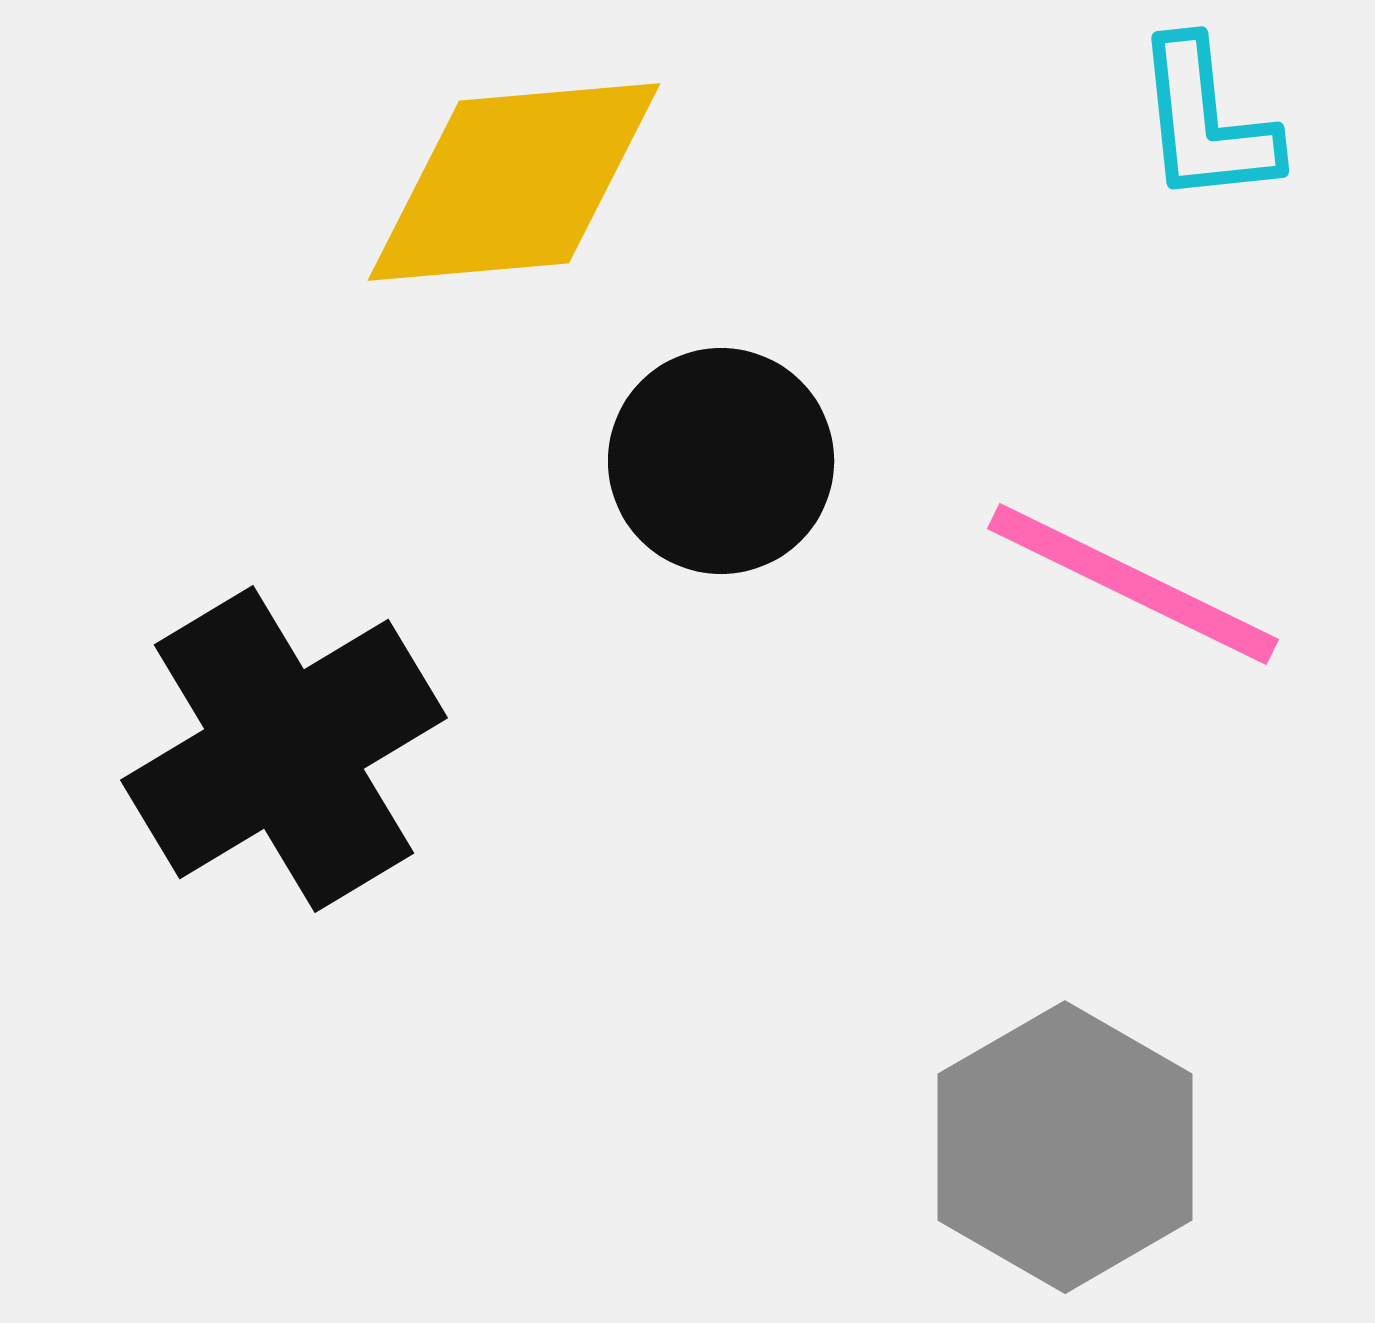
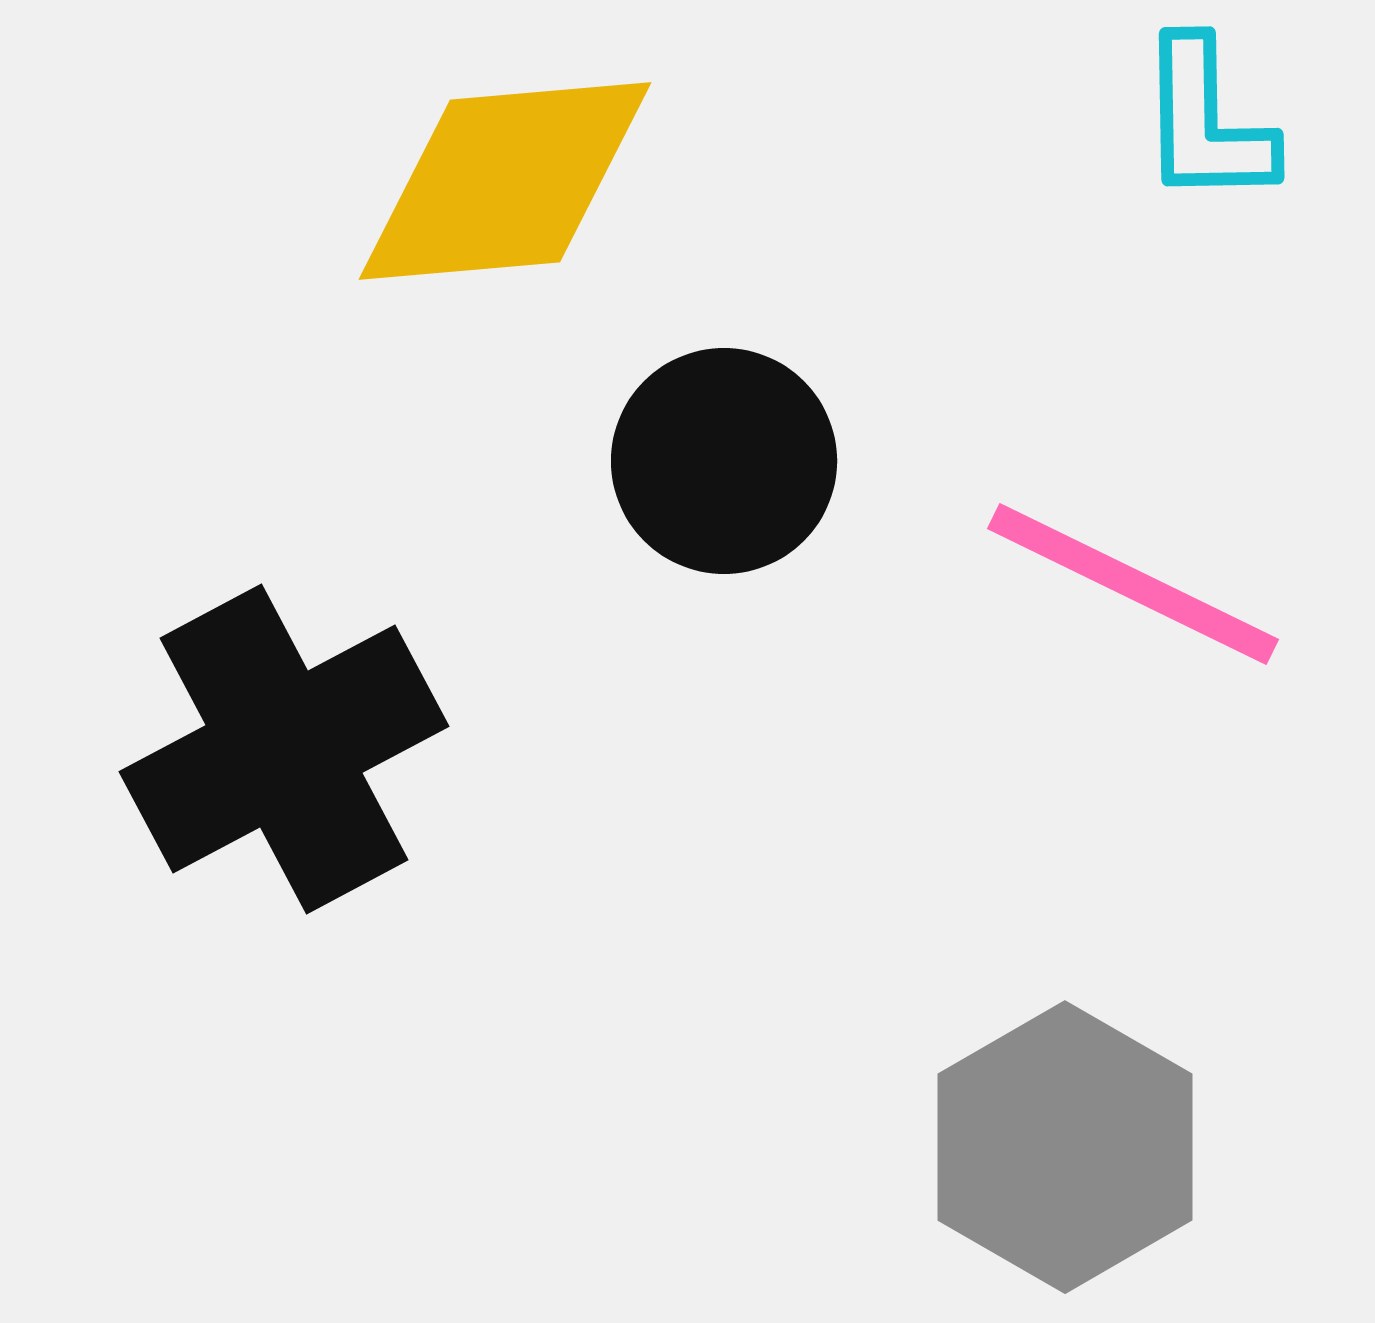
cyan L-shape: rotated 5 degrees clockwise
yellow diamond: moved 9 px left, 1 px up
black circle: moved 3 px right
black cross: rotated 3 degrees clockwise
